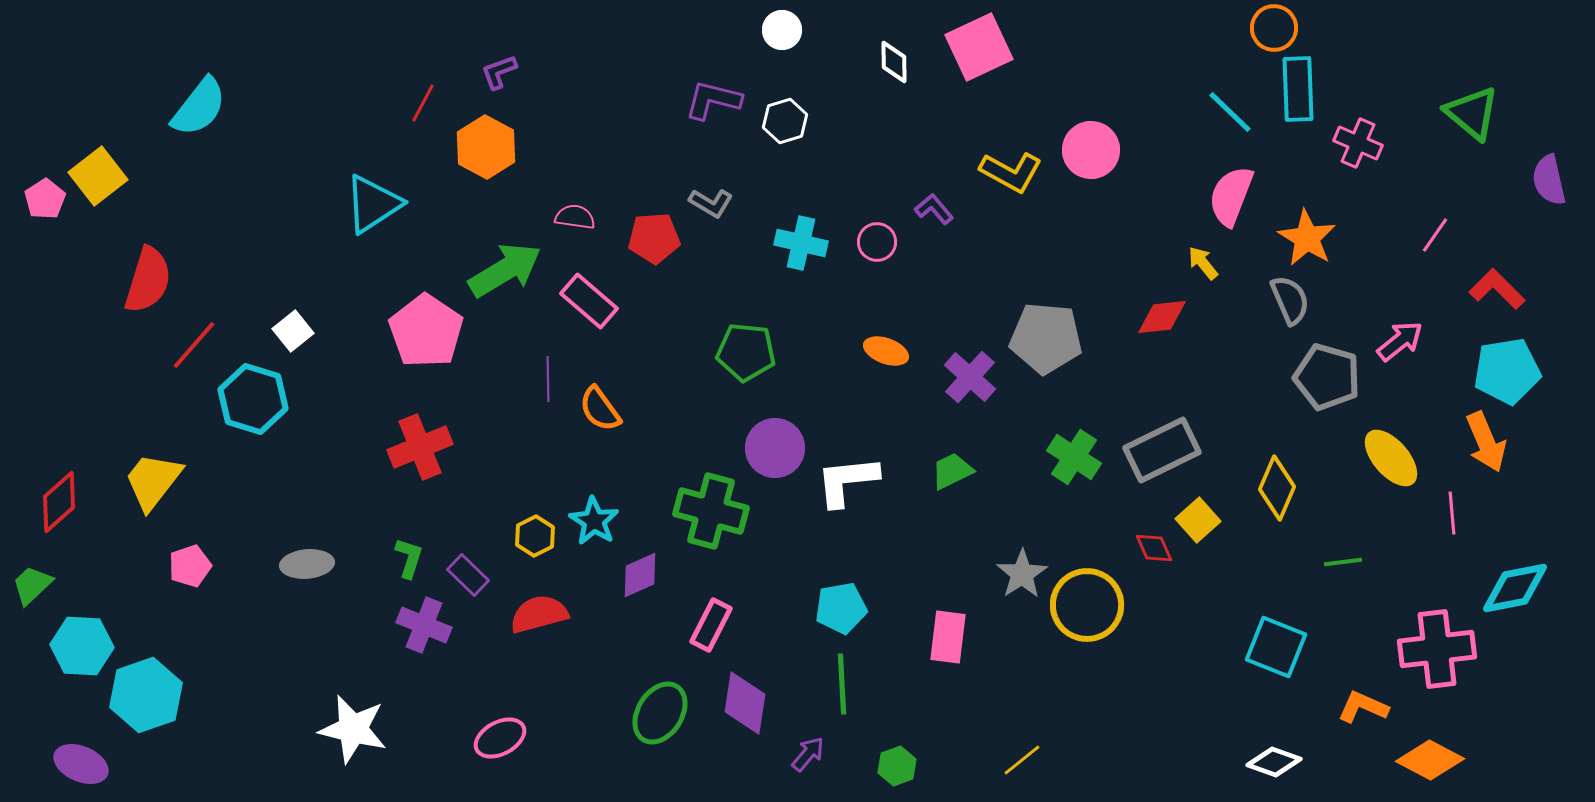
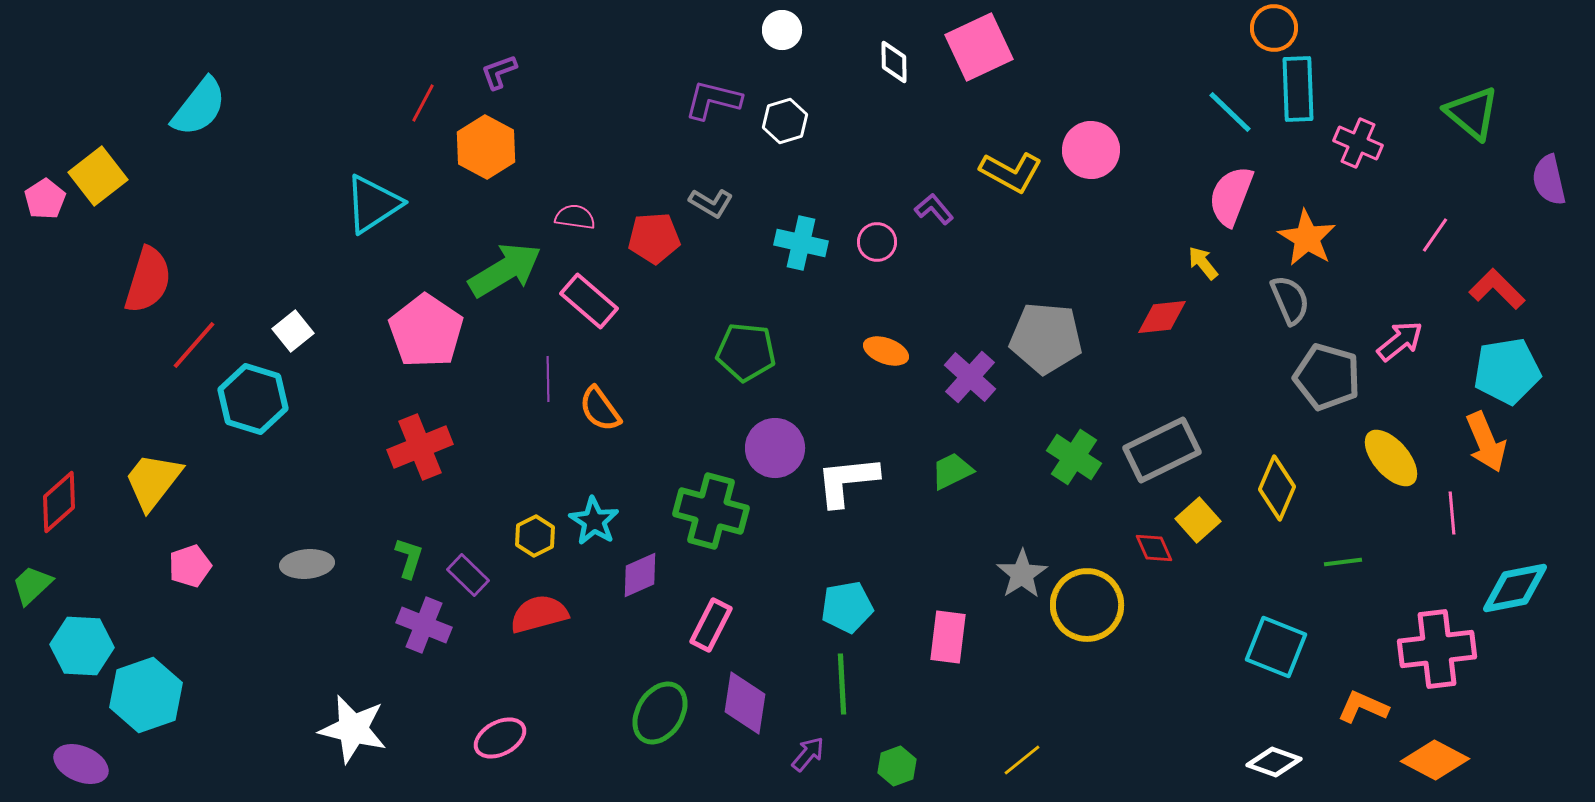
cyan pentagon at (841, 608): moved 6 px right, 1 px up
orange diamond at (1430, 760): moved 5 px right
